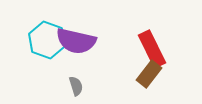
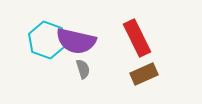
red rectangle: moved 15 px left, 11 px up
brown rectangle: moved 5 px left; rotated 28 degrees clockwise
gray semicircle: moved 7 px right, 17 px up
